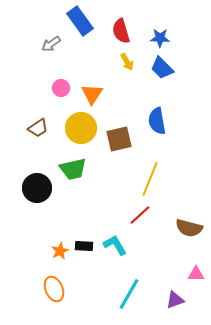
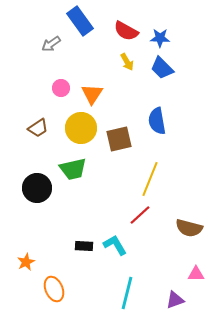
red semicircle: moved 5 px right; rotated 45 degrees counterclockwise
orange star: moved 34 px left, 11 px down
cyan line: moved 2 px left, 1 px up; rotated 16 degrees counterclockwise
